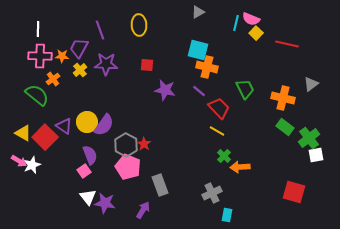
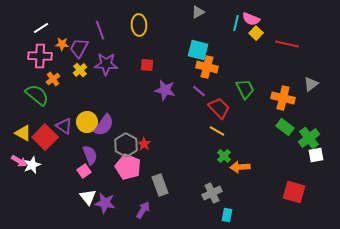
white line at (38, 29): moved 3 px right, 1 px up; rotated 56 degrees clockwise
orange star at (62, 56): moved 12 px up
